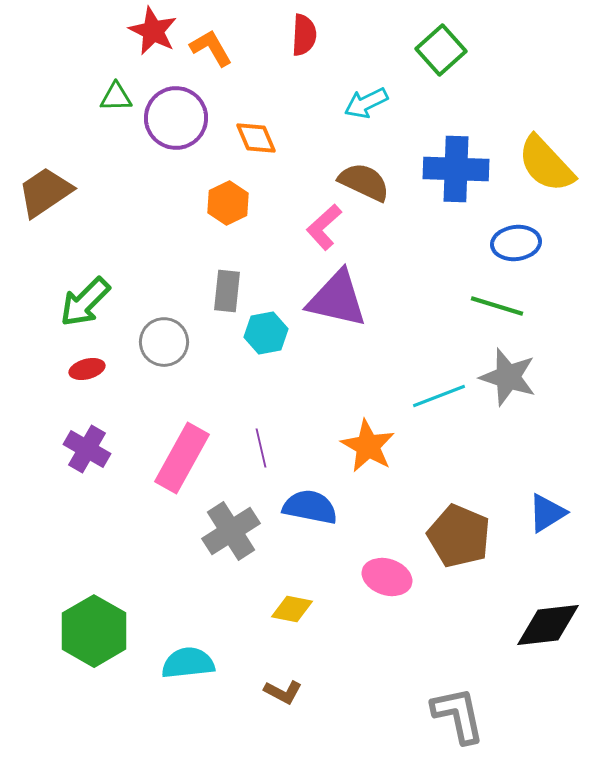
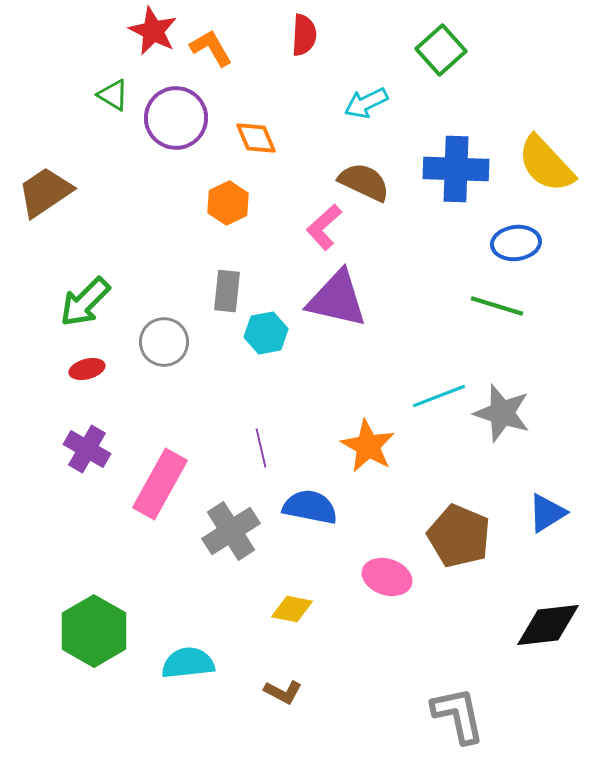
green triangle: moved 3 px left, 2 px up; rotated 32 degrees clockwise
gray star: moved 6 px left, 36 px down
pink rectangle: moved 22 px left, 26 px down
